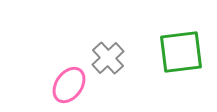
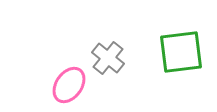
gray cross: rotated 8 degrees counterclockwise
